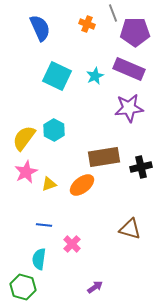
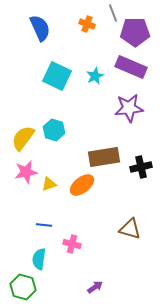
purple rectangle: moved 2 px right, 2 px up
cyan hexagon: rotated 10 degrees counterclockwise
yellow semicircle: moved 1 px left
pink star: rotated 15 degrees clockwise
pink cross: rotated 30 degrees counterclockwise
